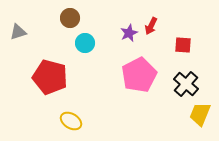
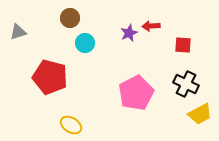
red arrow: rotated 60 degrees clockwise
pink pentagon: moved 3 px left, 18 px down
black cross: rotated 15 degrees counterclockwise
yellow trapezoid: rotated 140 degrees counterclockwise
yellow ellipse: moved 4 px down
